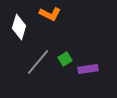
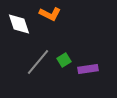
white diamond: moved 3 px up; rotated 35 degrees counterclockwise
green square: moved 1 px left, 1 px down
